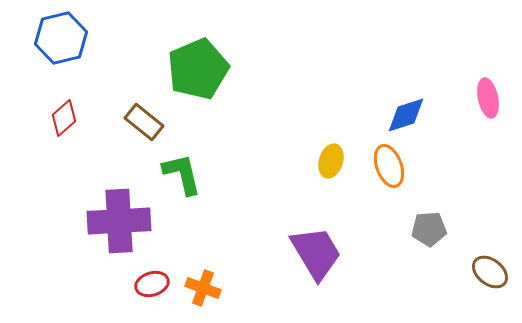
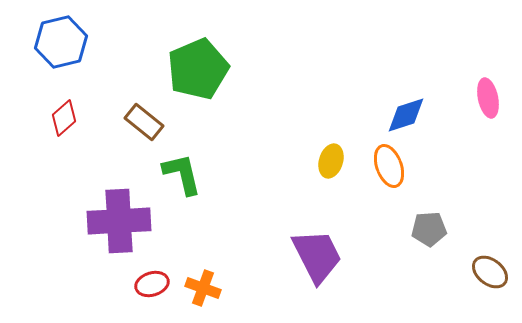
blue hexagon: moved 4 px down
purple trapezoid: moved 1 px right, 3 px down; rotated 4 degrees clockwise
